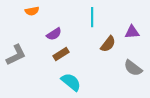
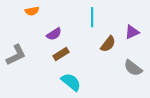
purple triangle: rotated 21 degrees counterclockwise
